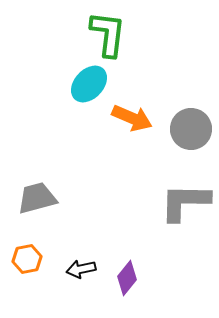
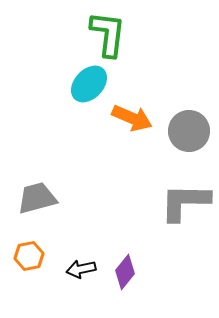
gray circle: moved 2 px left, 2 px down
orange hexagon: moved 2 px right, 3 px up
purple diamond: moved 2 px left, 6 px up
